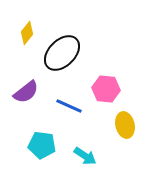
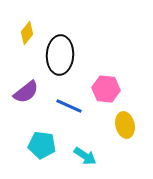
black ellipse: moved 2 px left, 2 px down; rotated 42 degrees counterclockwise
